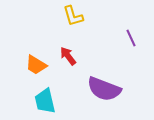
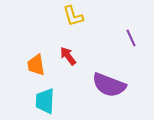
orange trapezoid: rotated 50 degrees clockwise
purple semicircle: moved 5 px right, 4 px up
cyan trapezoid: rotated 16 degrees clockwise
